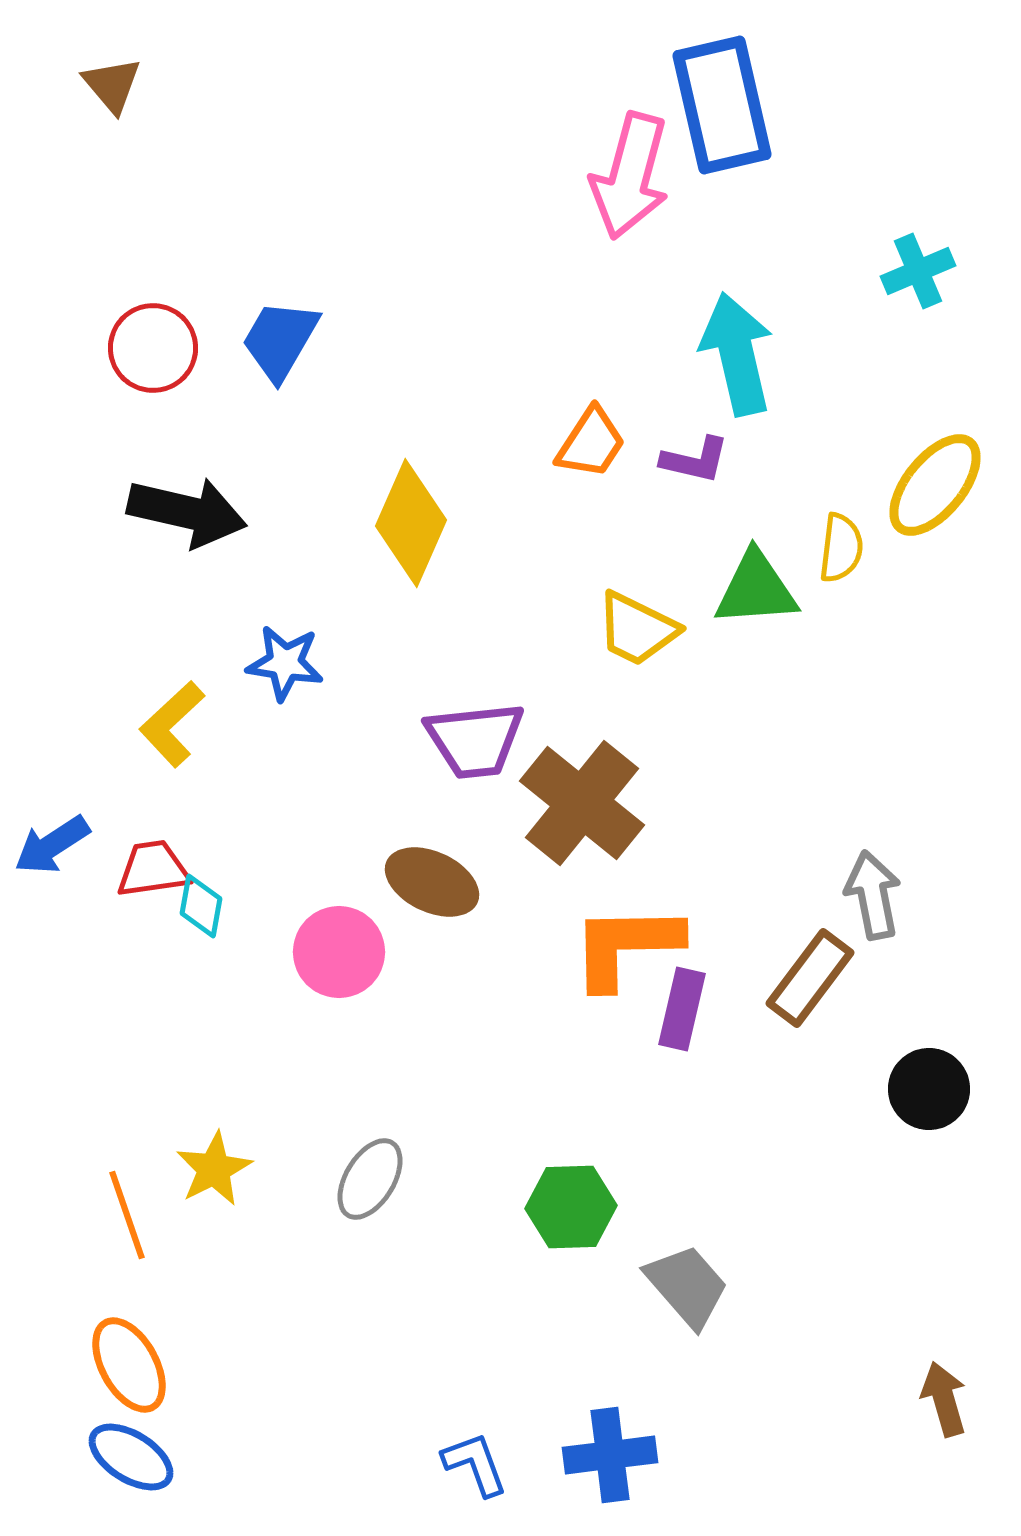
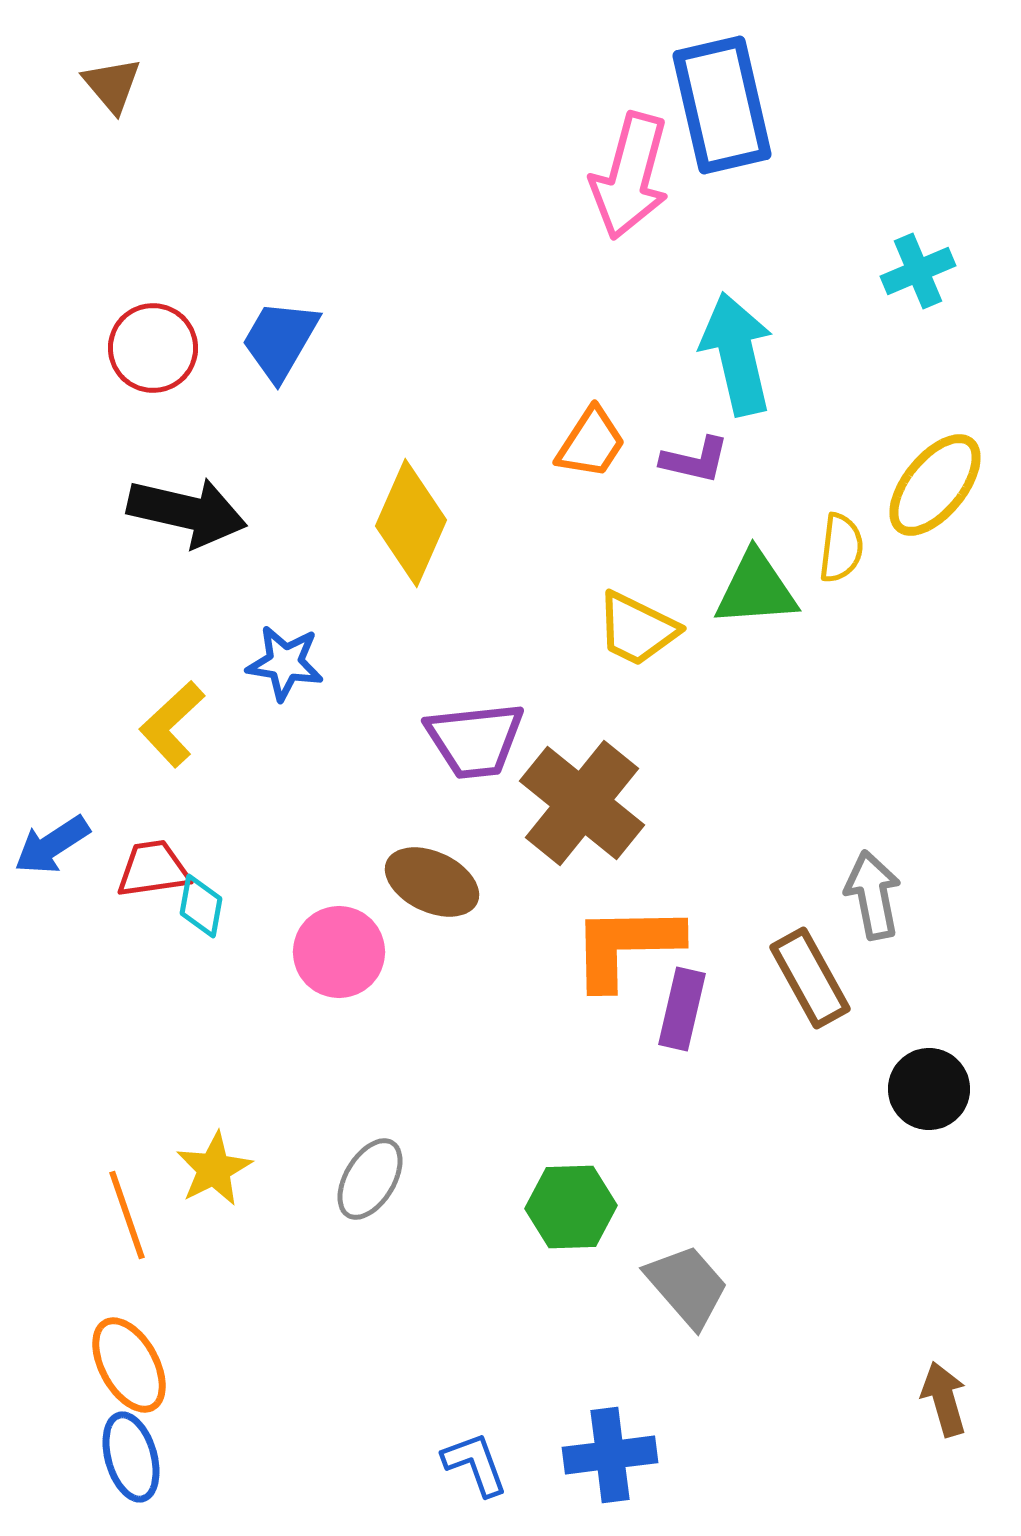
brown rectangle: rotated 66 degrees counterclockwise
blue ellipse: rotated 42 degrees clockwise
